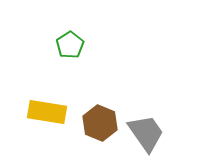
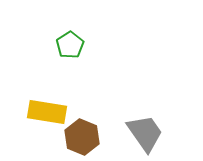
brown hexagon: moved 18 px left, 14 px down
gray trapezoid: moved 1 px left
